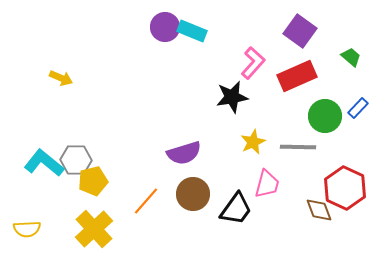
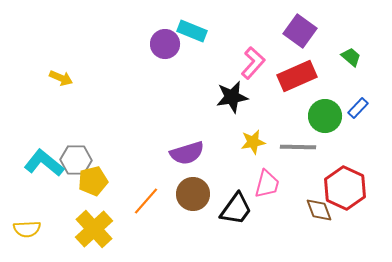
purple circle: moved 17 px down
yellow star: rotated 15 degrees clockwise
purple semicircle: moved 3 px right
